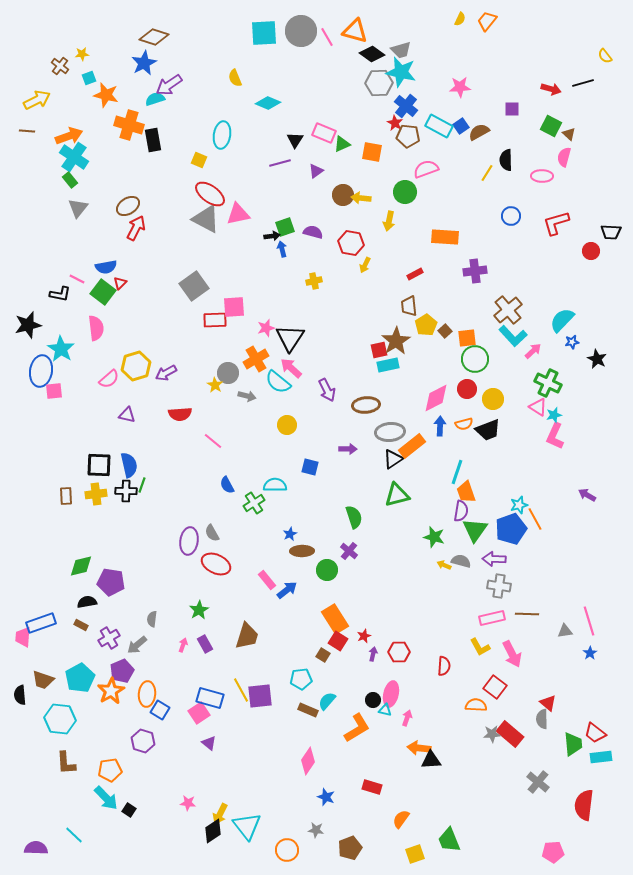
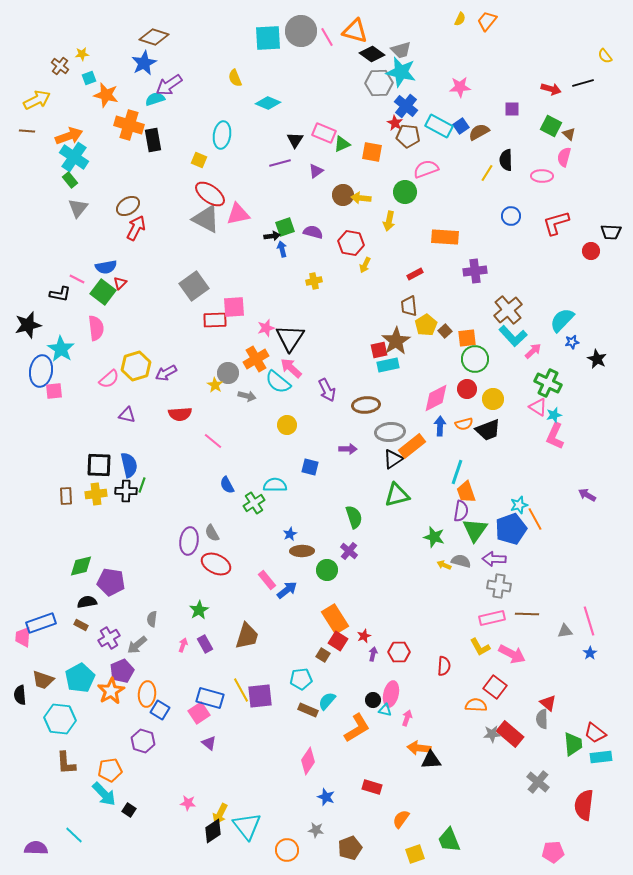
cyan square at (264, 33): moved 4 px right, 5 px down
pink arrow at (512, 654): rotated 36 degrees counterclockwise
cyan arrow at (106, 798): moved 2 px left, 4 px up
